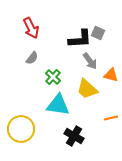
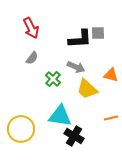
gray square: rotated 24 degrees counterclockwise
gray arrow: moved 14 px left, 6 px down; rotated 30 degrees counterclockwise
green cross: moved 2 px down
cyan triangle: moved 2 px right, 11 px down
